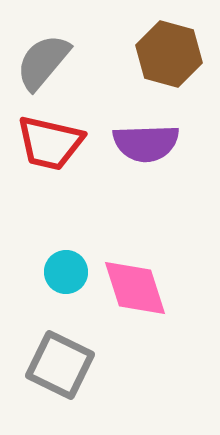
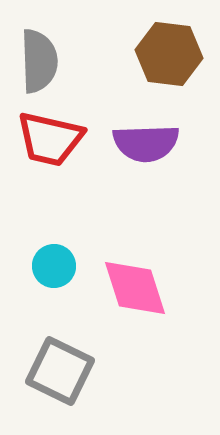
brown hexagon: rotated 8 degrees counterclockwise
gray semicircle: moved 4 px left, 1 px up; rotated 138 degrees clockwise
red trapezoid: moved 4 px up
cyan circle: moved 12 px left, 6 px up
gray square: moved 6 px down
